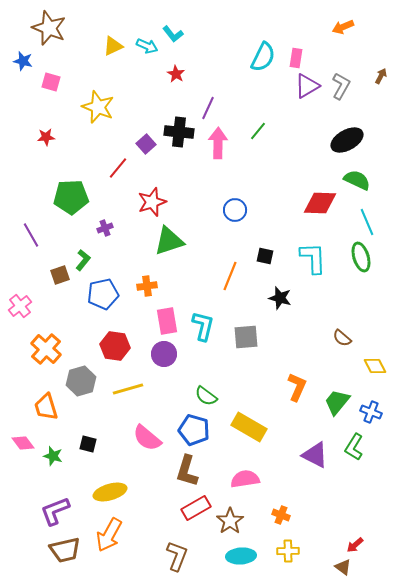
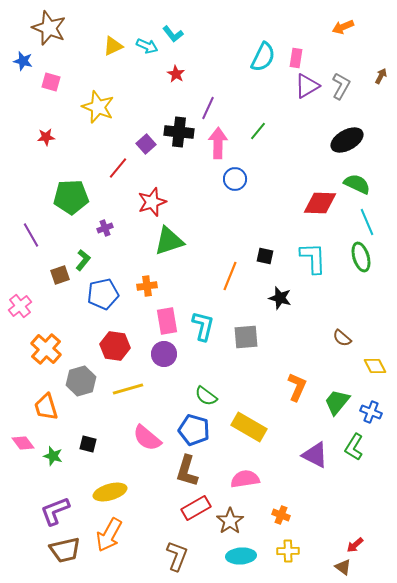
green semicircle at (357, 180): moved 4 px down
blue circle at (235, 210): moved 31 px up
